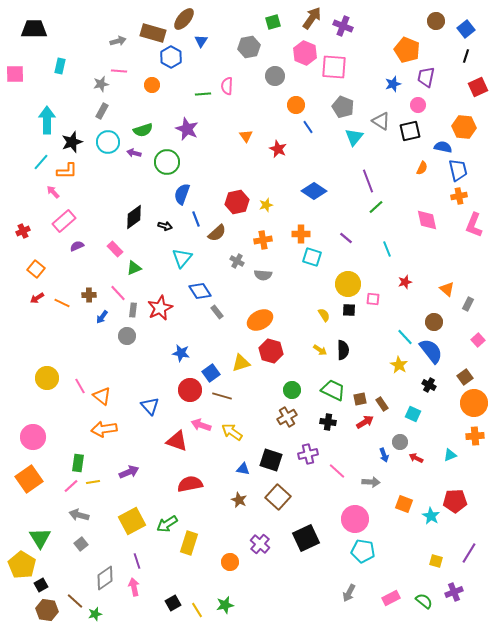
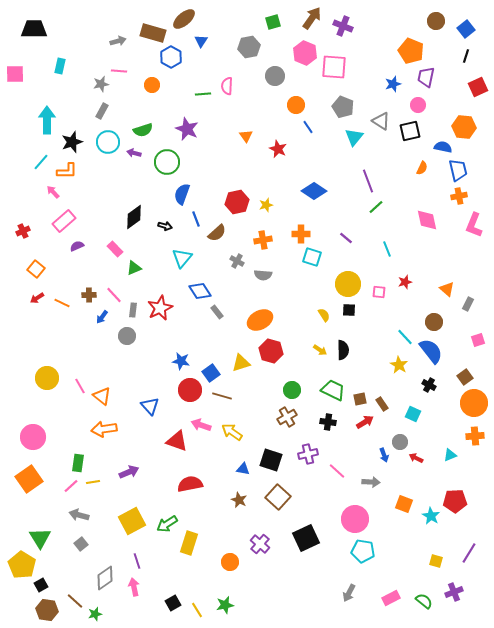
brown ellipse at (184, 19): rotated 10 degrees clockwise
orange pentagon at (407, 50): moved 4 px right, 1 px down
pink line at (118, 293): moved 4 px left, 2 px down
pink square at (373, 299): moved 6 px right, 7 px up
pink square at (478, 340): rotated 24 degrees clockwise
blue star at (181, 353): moved 8 px down
